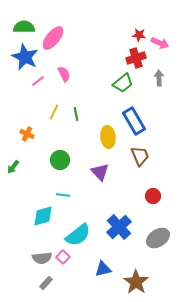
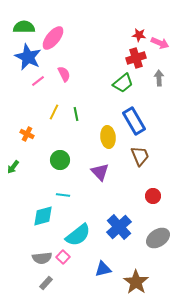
blue star: moved 3 px right
